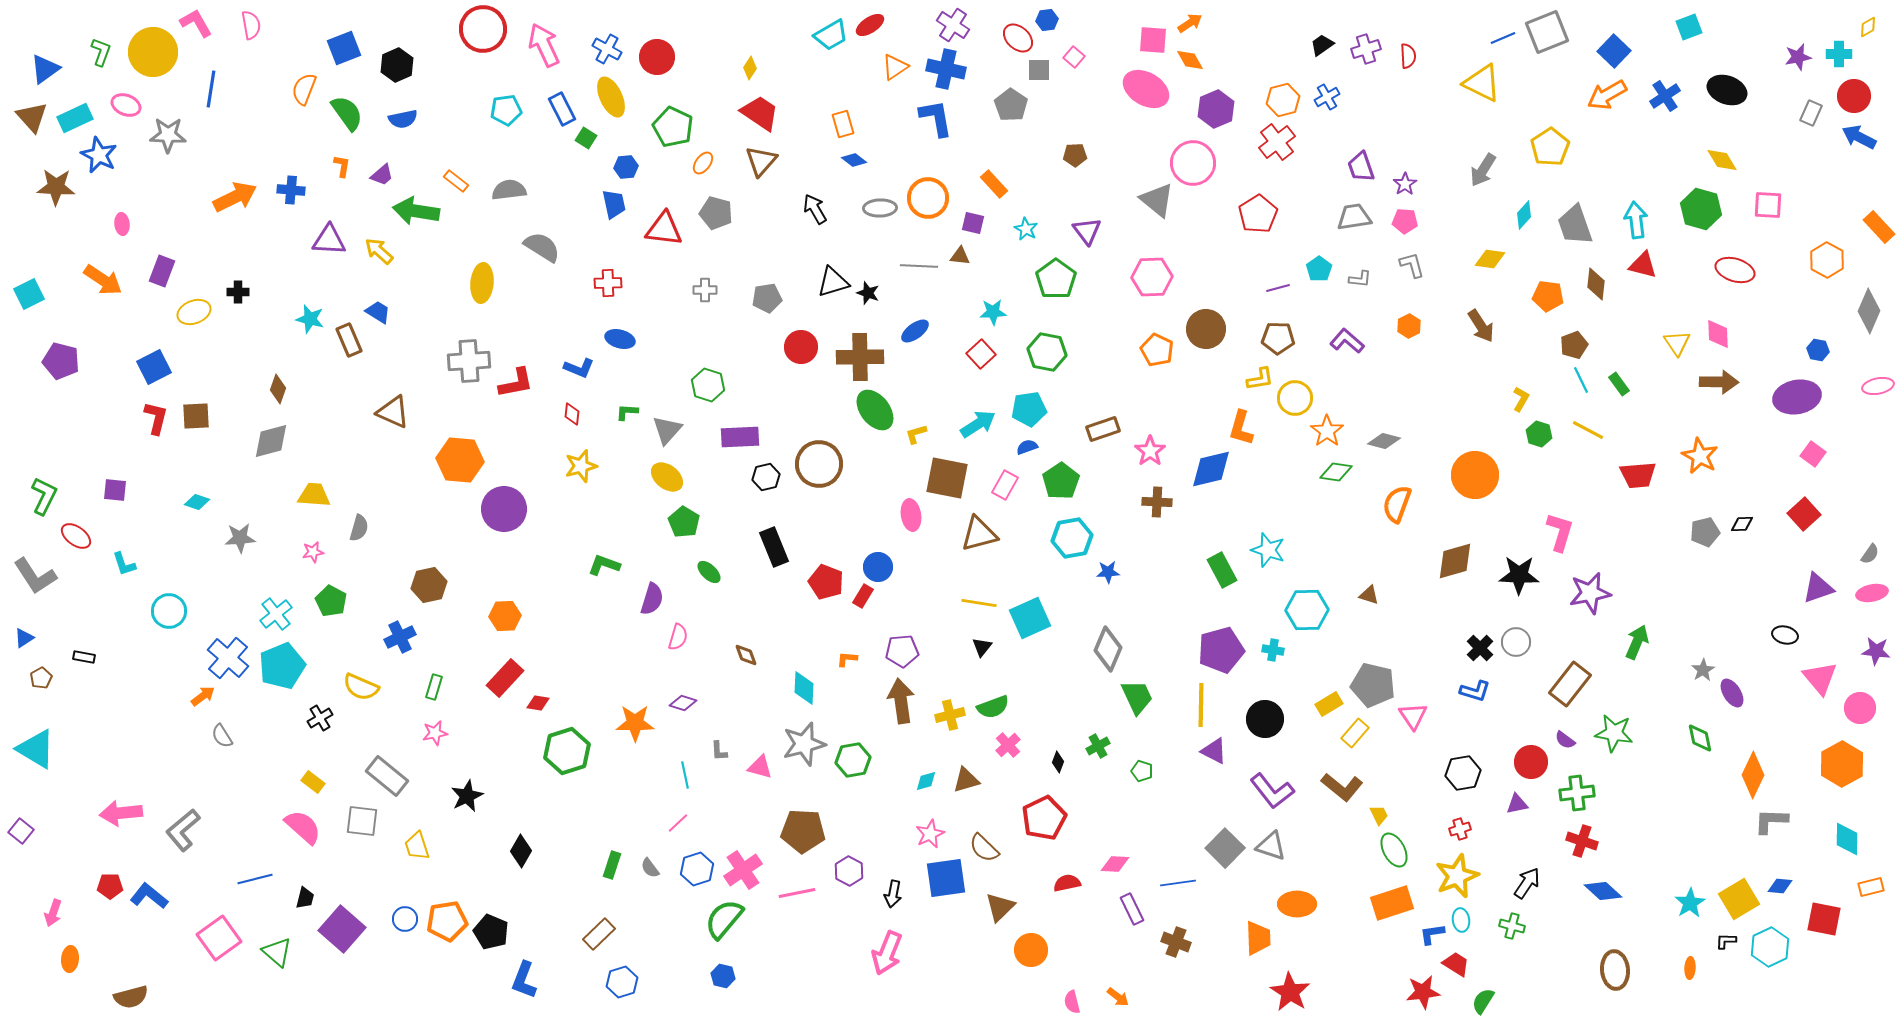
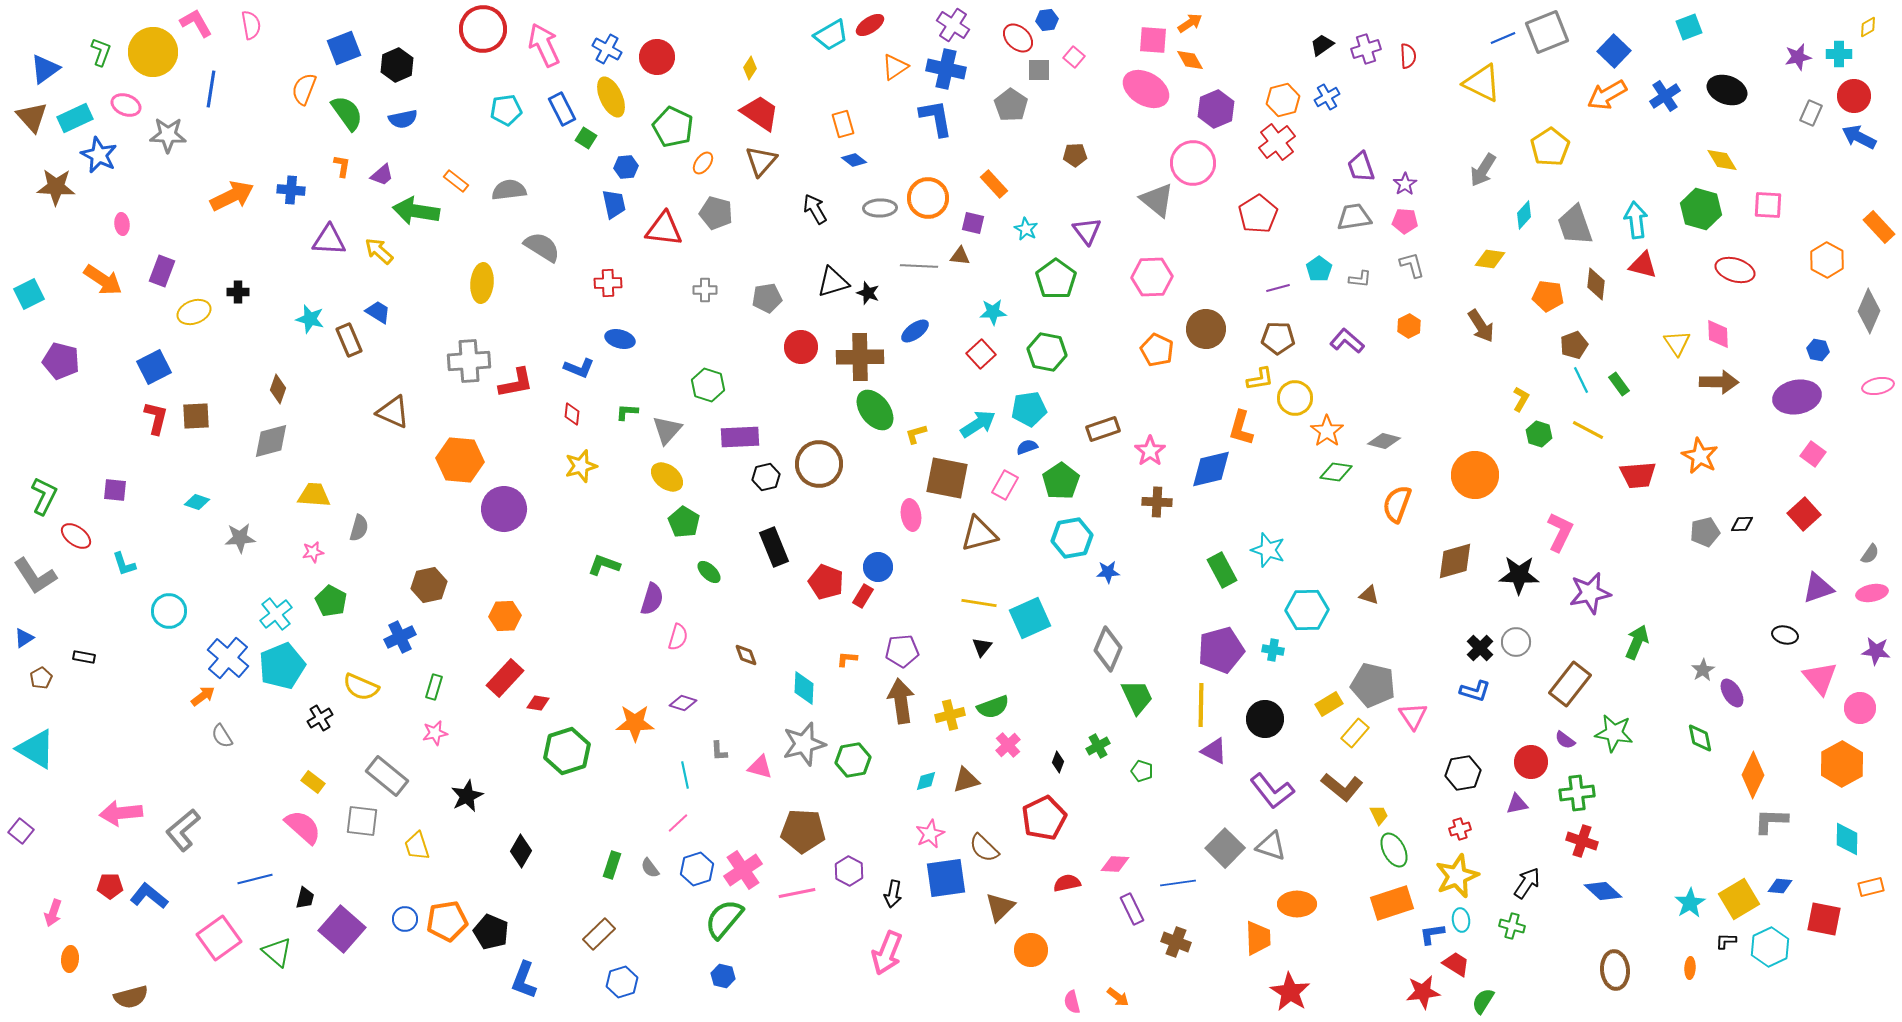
orange arrow at (235, 197): moved 3 px left, 1 px up
pink L-shape at (1560, 532): rotated 9 degrees clockwise
